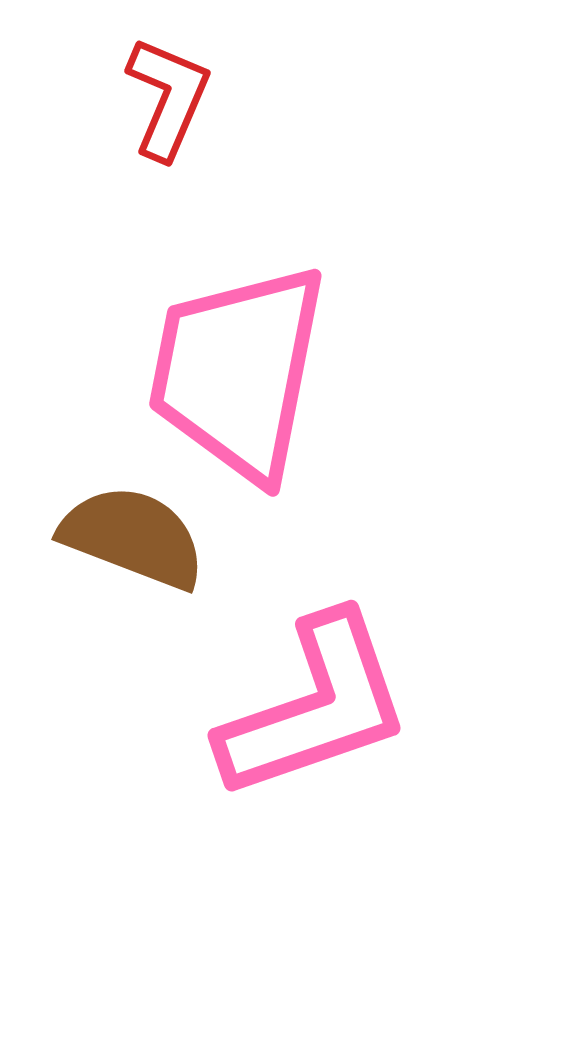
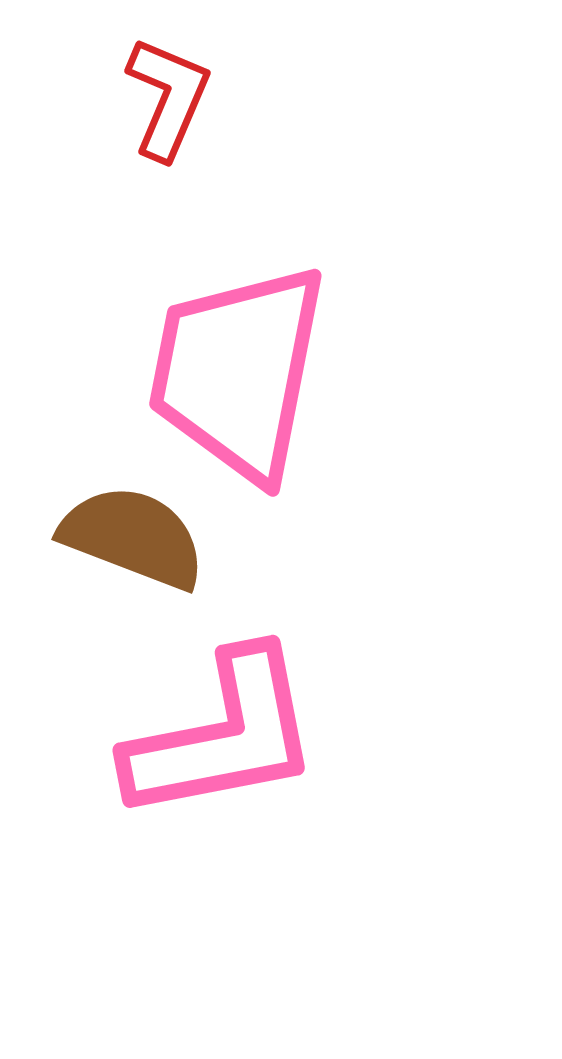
pink L-shape: moved 92 px left, 29 px down; rotated 8 degrees clockwise
